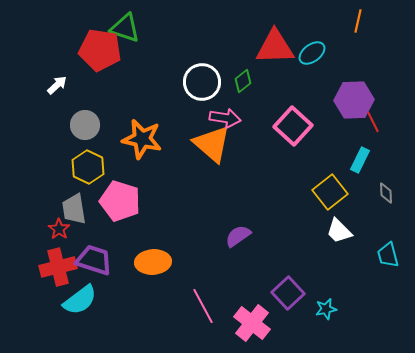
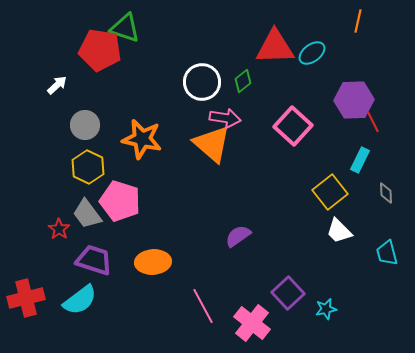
gray trapezoid: moved 13 px right, 5 px down; rotated 28 degrees counterclockwise
cyan trapezoid: moved 1 px left, 2 px up
red cross: moved 32 px left, 31 px down
